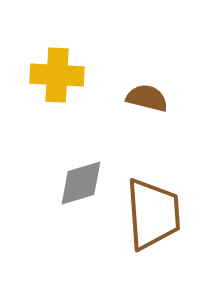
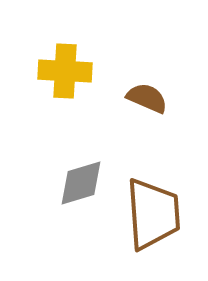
yellow cross: moved 8 px right, 4 px up
brown semicircle: rotated 9 degrees clockwise
